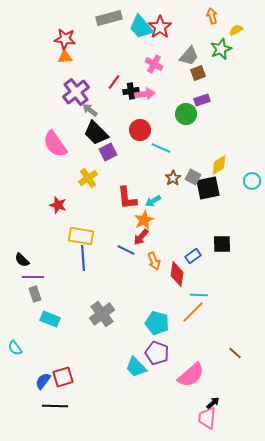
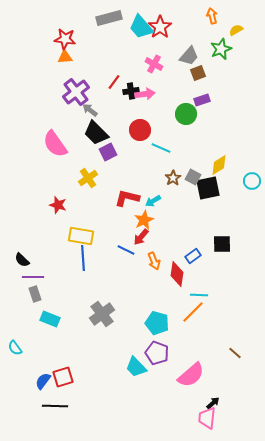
red L-shape at (127, 198): rotated 110 degrees clockwise
